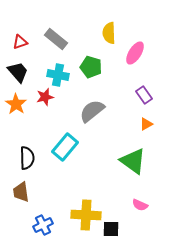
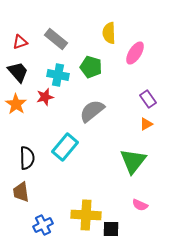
purple rectangle: moved 4 px right, 4 px down
green triangle: rotated 32 degrees clockwise
